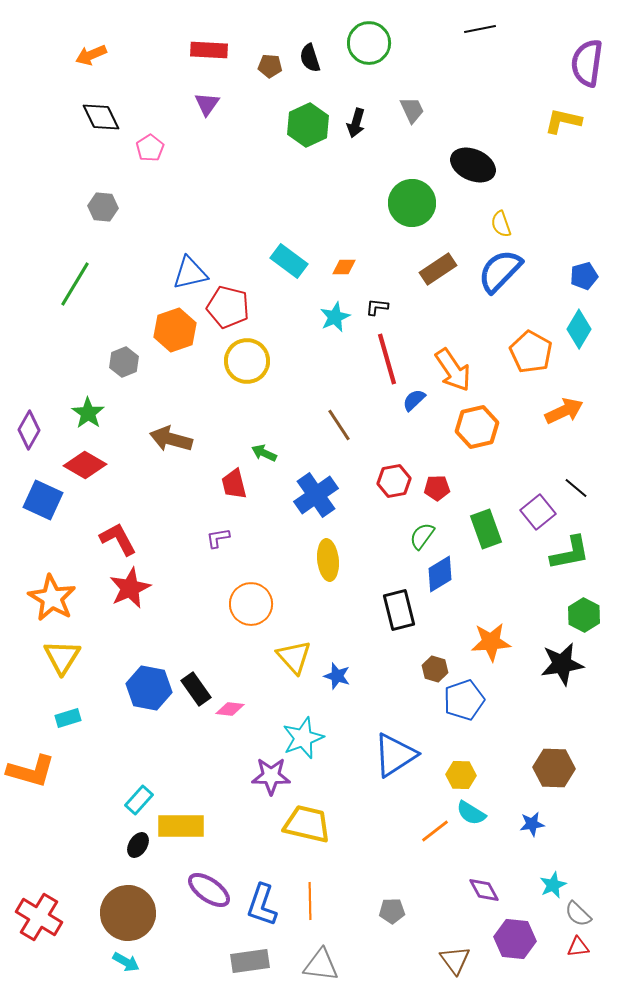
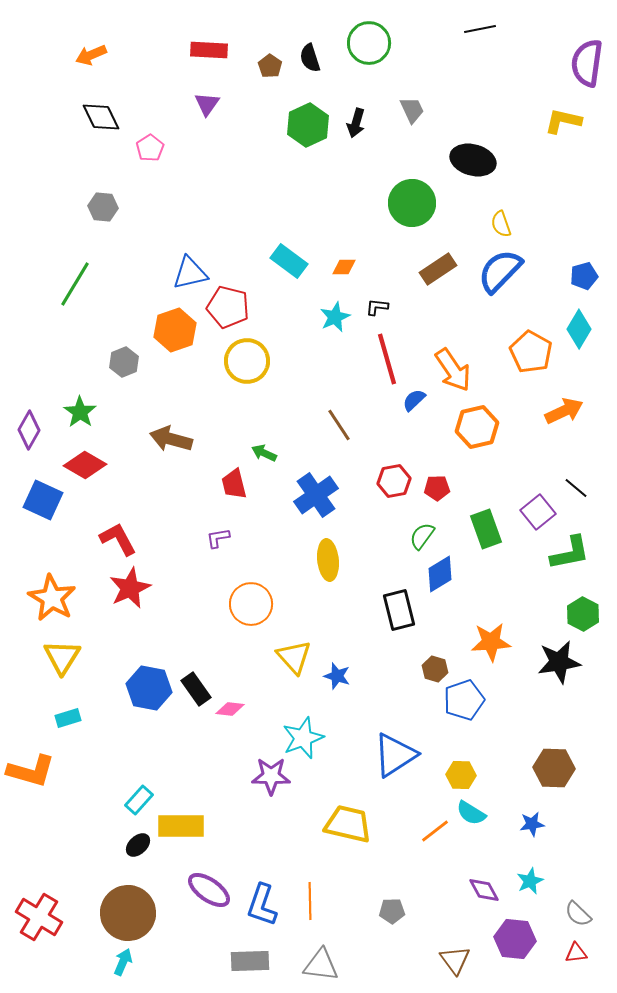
brown pentagon at (270, 66): rotated 30 degrees clockwise
black ellipse at (473, 165): moved 5 px up; rotated 9 degrees counterclockwise
green star at (88, 413): moved 8 px left, 1 px up
green hexagon at (584, 615): moved 1 px left, 1 px up
black star at (562, 664): moved 3 px left, 2 px up
yellow trapezoid at (307, 824): moved 41 px right
black ellipse at (138, 845): rotated 15 degrees clockwise
cyan star at (553, 885): moved 23 px left, 4 px up
red triangle at (578, 947): moved 2 px left, 6 px down
gray rectangle at (250, 961): rotated 6 degrees clockwise
cyan arrow at (126, 962): moved 3 px left; rotated 96 degrees counterclockwise
